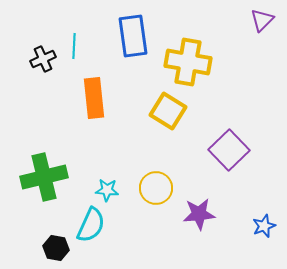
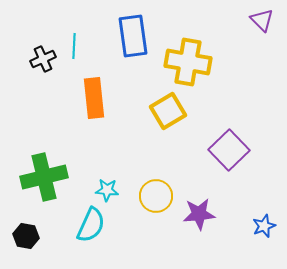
purple triangle: rotated 30 degrees counterclockwise
yellow square: rotated 27 degrees clockwise
yellow circle: moved 8 px down
black hexagon: moved 30 px left, 12 px up
